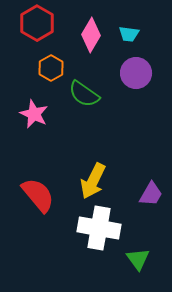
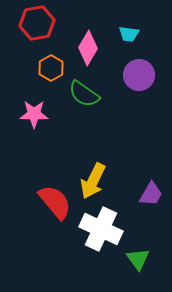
red hexagon: rotated 20 degrees clockwise
pink diamond: moved 3 px left, 13 px down
purple circle: moved 3 px right, 2 px down
pink star: rotated 24 degrees counterclockwise
red semicircle: moved 17 px right, 7 px down
white cross: moved 2 px right, 1 px down; rotated 15 degrees clockwise
